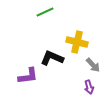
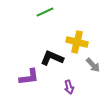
purple L-shape: moved 1 px right, 1 px down
purple arrow: moved 20 px left
